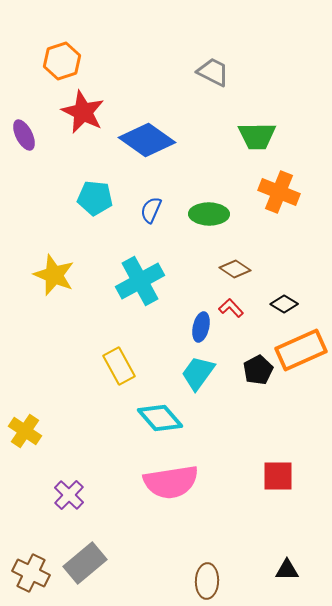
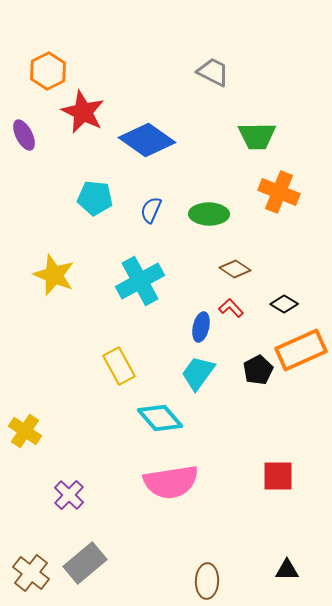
orange hexagon: moved 14 px left, 10 px down; rotated 9 degrees counterclockwise
brown cross: rotated 12 degrees clockwise
